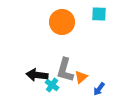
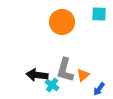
orange triangle: moved 2 px right, 2 px up
